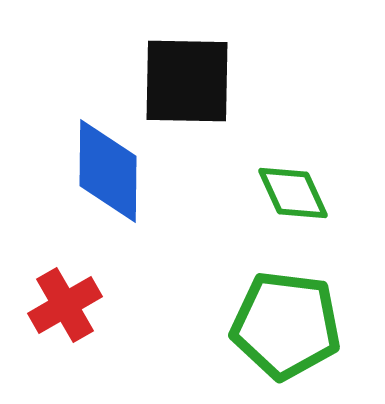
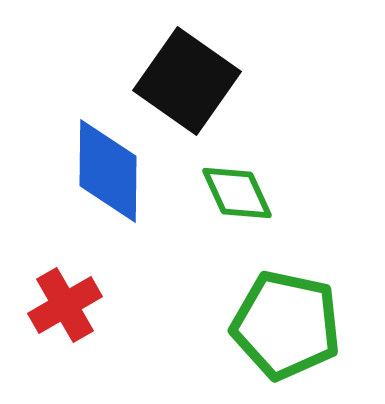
black square: rotated 34 degrees clockwise
green diamond: moved 56 px left
green pentagon: rotated 5 degrees clockwise
